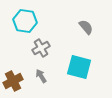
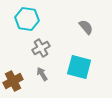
cyan hexagon: moved 2 px right, 2 px up
gray arrow: moved 1 px right, 2 px up
